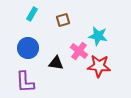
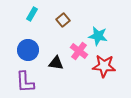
brown square: rotated 24 degrees counterclockwise
blue circle: moved 2 px down
red star: moved 5 px right
